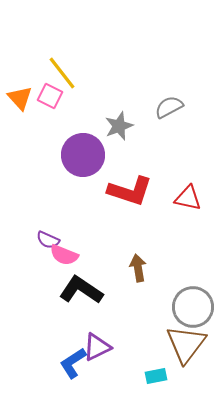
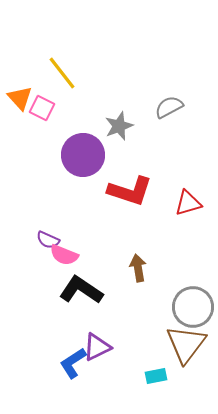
pink square: moved 8 px left, 12 px down
red triangle: moved 5 px down; rotated 28 degrees counterclockwise
